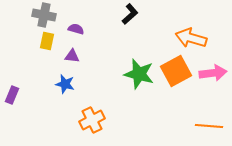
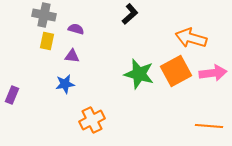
blue star: rotated 24 degrees counterclockwise
